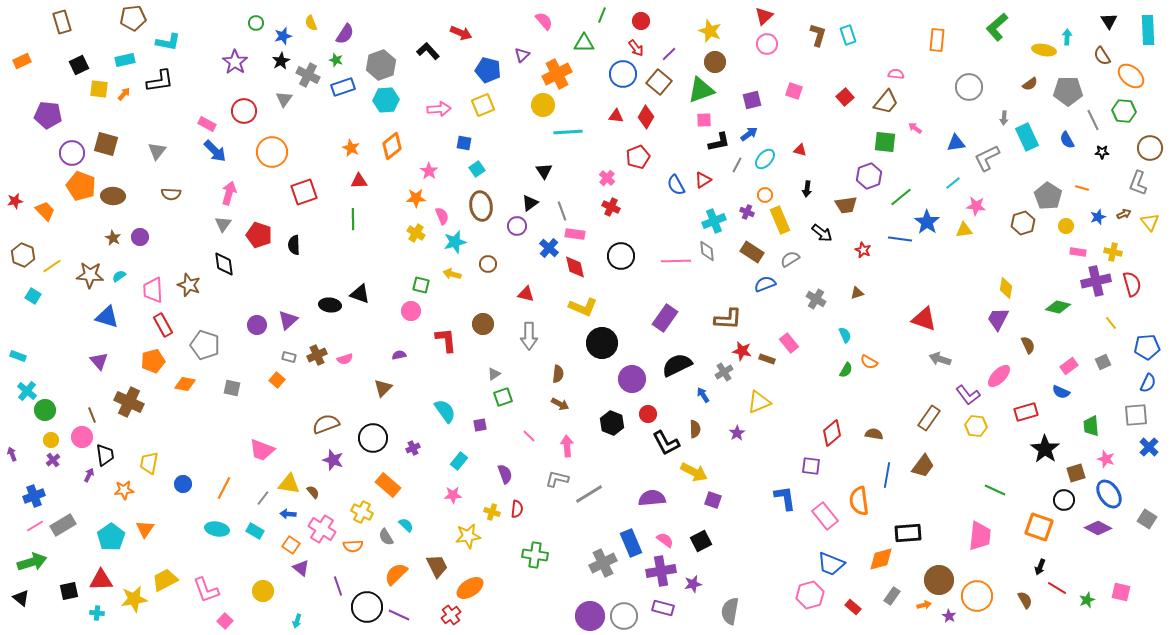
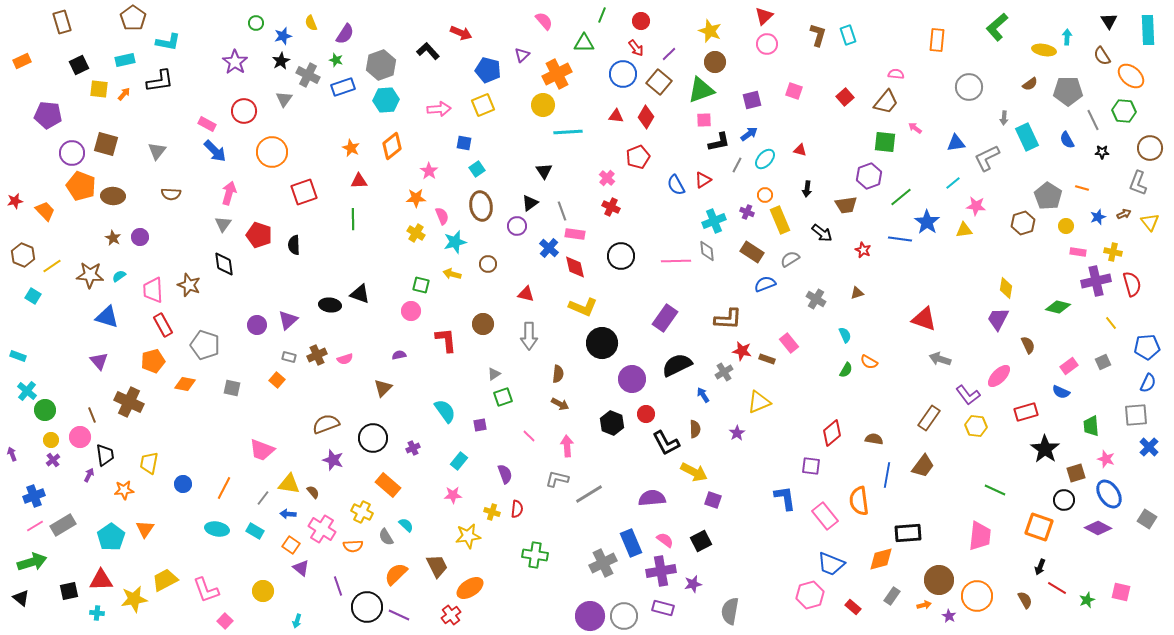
brown pentagon at (133, 18): rotated 30 degrees counterclockwise
red circle at (648, 414): moved 2 px left
brown semicircle at (874, 434): moved 5 px down
pink circle at (82, 437): moved 2 px left
